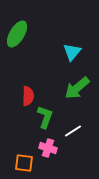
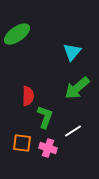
green ellipse: rotated 24 degrees clockwise
orange square: moved 2 px left, 20 px up
